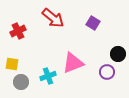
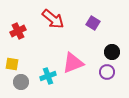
red arrow: moved 1 px down
black circle: moved 6 px left, 2 px up
